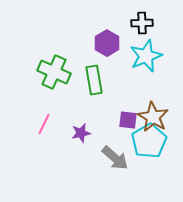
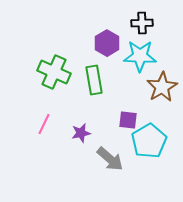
cyan star: moved 6 px left; rotated 24 degrees clockwise
brown star: moved 9 px right, 30 px up; rotated 12 degrees clockwise
gray arrow: moved 5 px left, 1 px down
